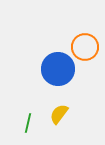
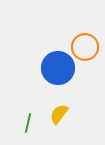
blue circle: moved 1 px up
